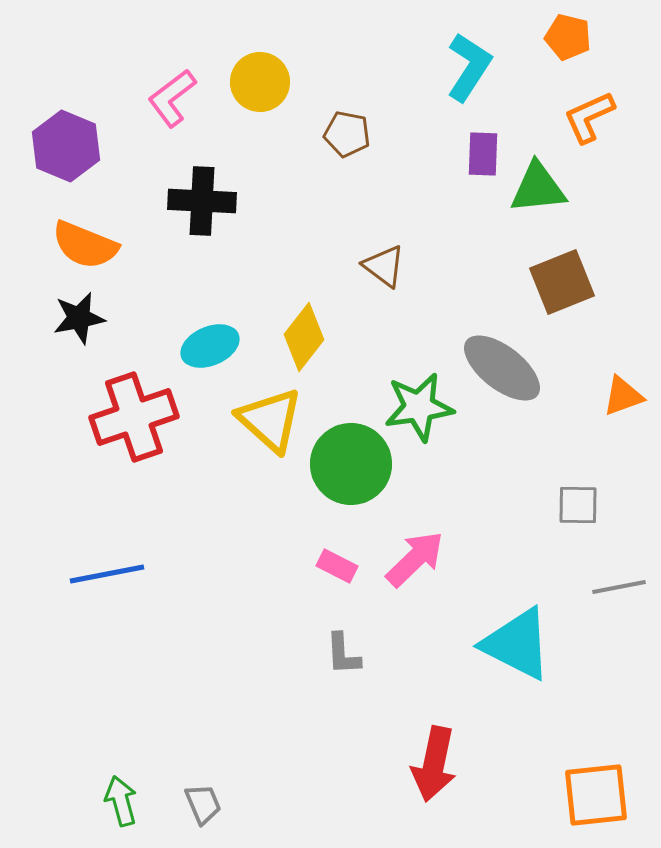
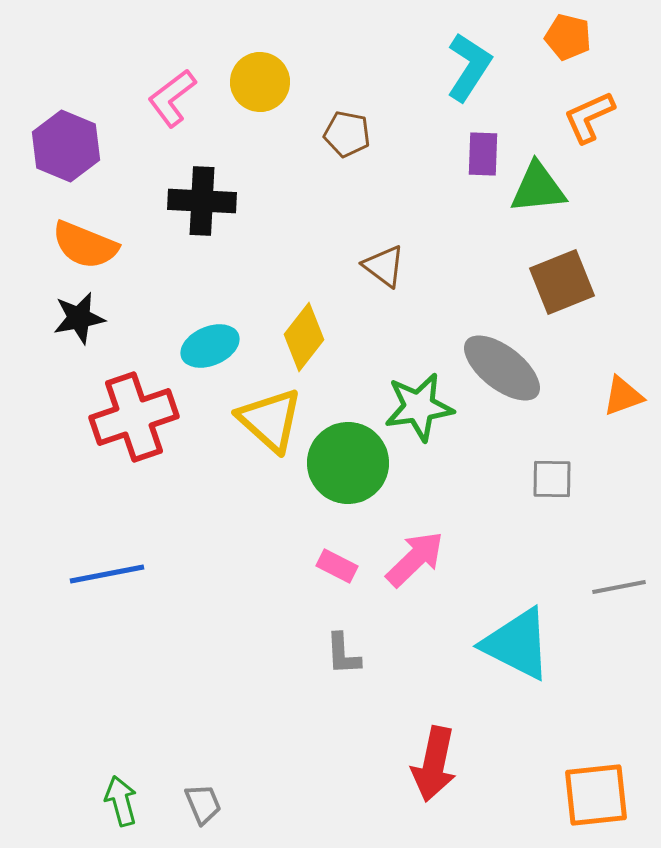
green circle: moved 3 px left, 1 px up
gray square: moved 26 px left, 26 px up
